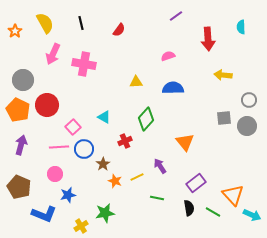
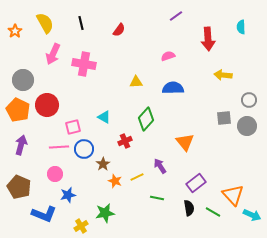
pink square at (73, 127): rotated 28 degrees clockwise
